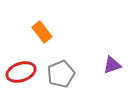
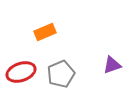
orange rectangle: moved 3 px right; rotated 75 degrees counterclockwise
